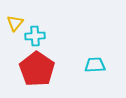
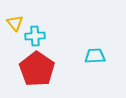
yellow triangle: rotated 18 degrees counterclockwise
cyan trapezoid: moved 9 px up
